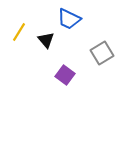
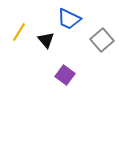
gray square: moved 13 px up; rotated 10 degrees counterclockwise
